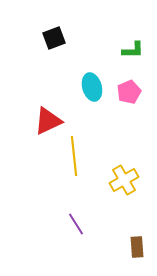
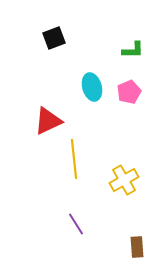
yellow line: moved 3 px down
